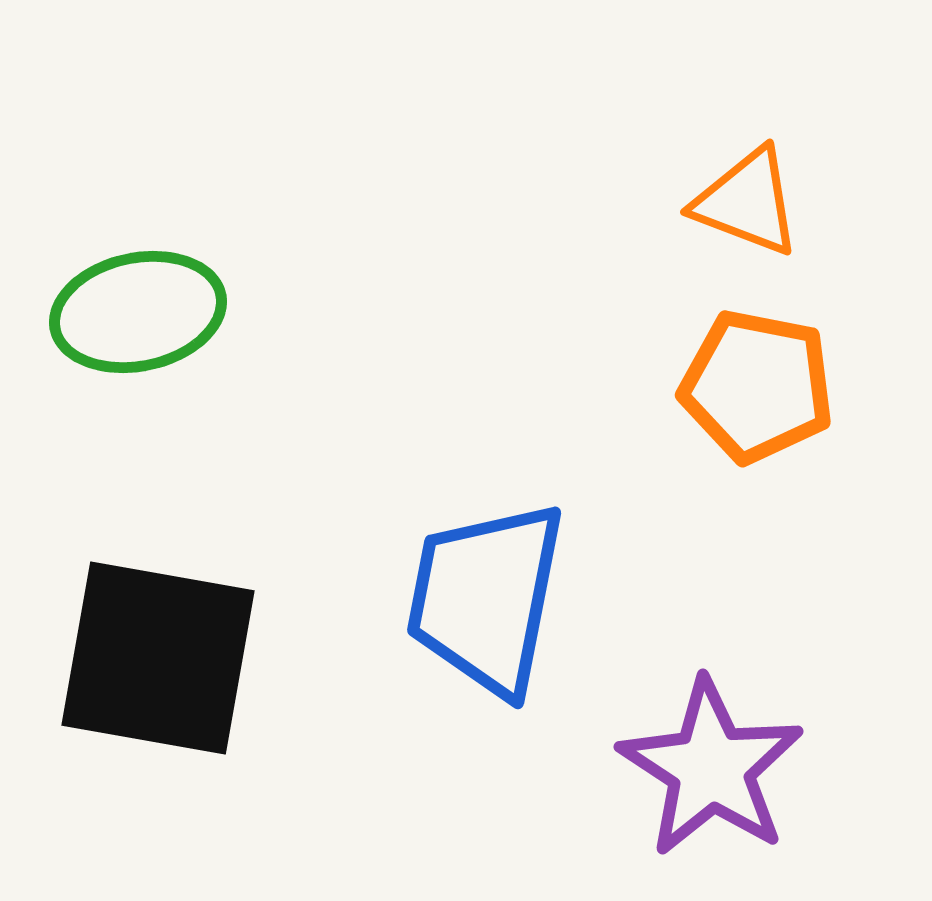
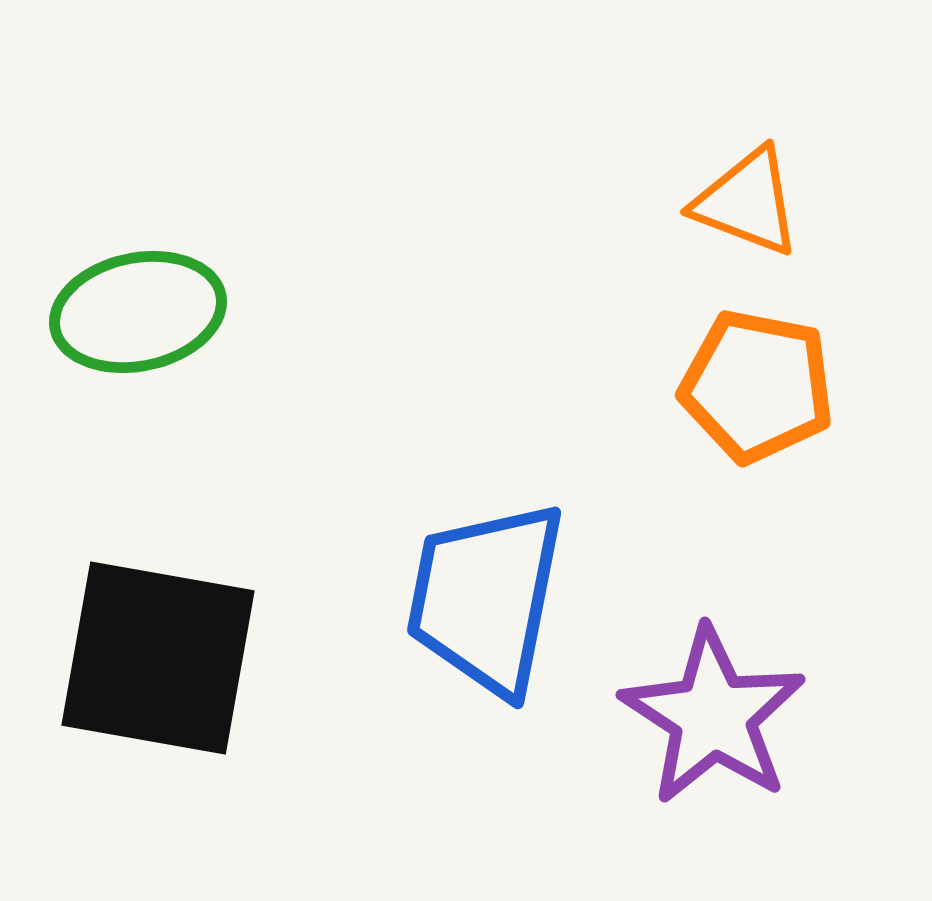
purple star: moved 2 px right, 52 px up
